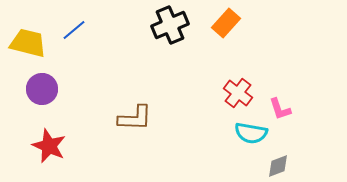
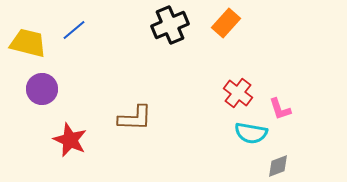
red star: moved 21 px right, 6 px up
